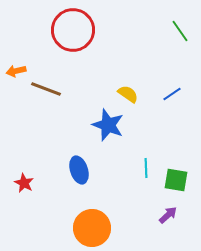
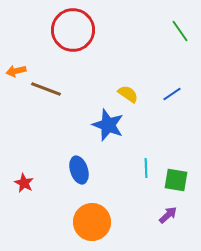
orange circle: moved 6 px up
